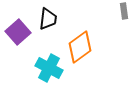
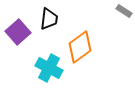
gray rectangle: rotated 49 degrees counterclockwise
black trapezoid: moved 1 px right
